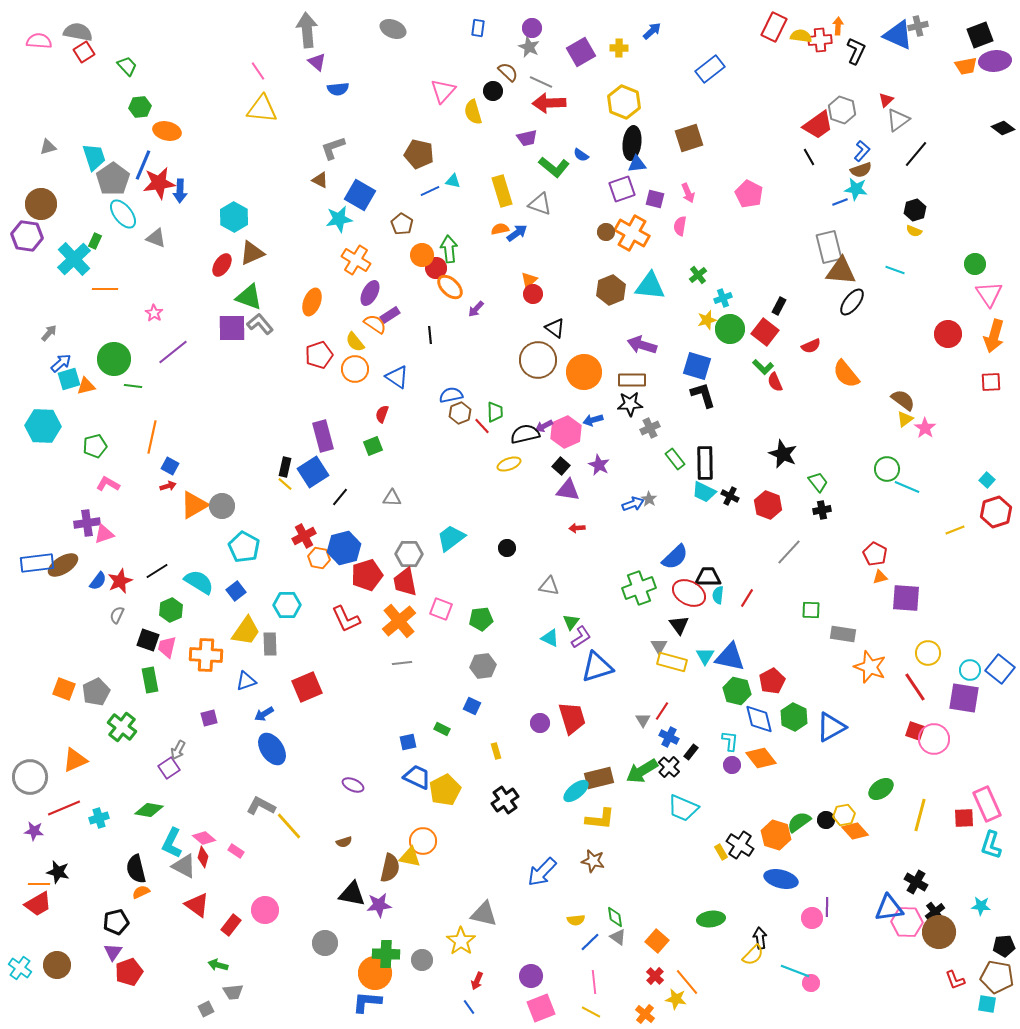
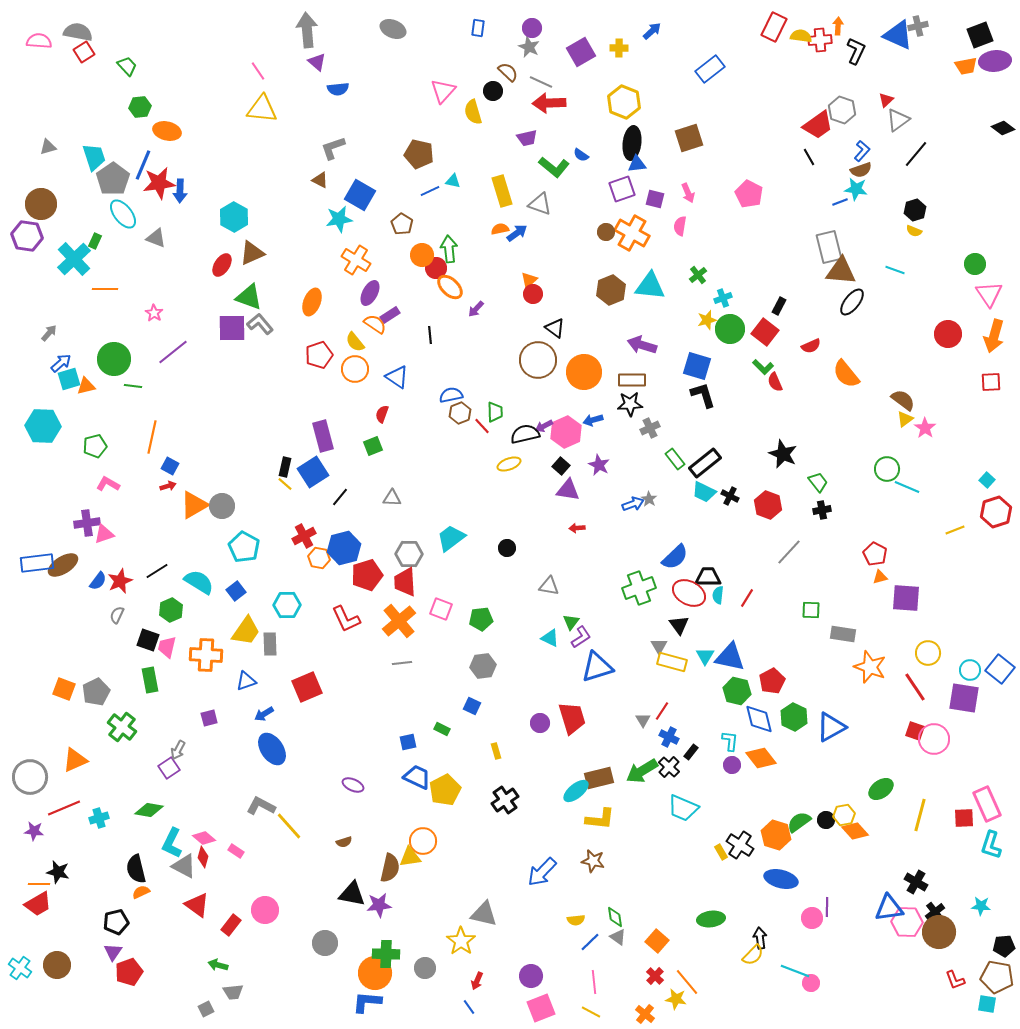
black rectangle at (705, 463): rotated 52 degrees clockwise
red trapezoid at (405, 582): rotated 8 degrees clockwise
yellow triangle at (410, 857): rotated 20 degrees counterclockwise
gray circle at (422, 960): moved 3 px right, 8 px down
